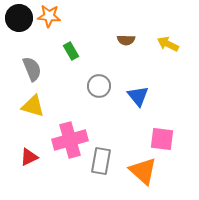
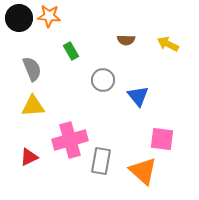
gray circle: moved 4 px right, 6 px up
yellow triangle: rotated 20 degrees counterclockwise
